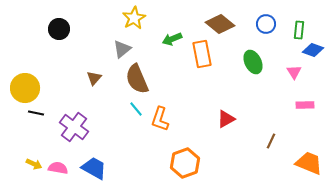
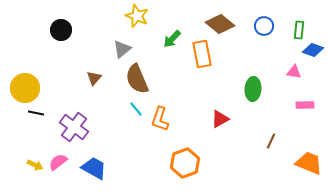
yellow star: moved 3 px right, 2 px up; rotated 20 degrees counterclockwise
blue circle: moved 2 px left, 2 px down
black circle: moved 2 px right, 1 px down
green arrow: rotated 24 degrees counterclockwise
green ellipse: moved 27 px down; rotated 30 degrees clockwise
pink triangle: rotated 49 degrees counterclockwise
red triangle: moved 6 px left
yellow arrow: moved 1 px right, 1 px down
pink semicircle: moved 6 px up; rotated 48 degrees counterclockwise
